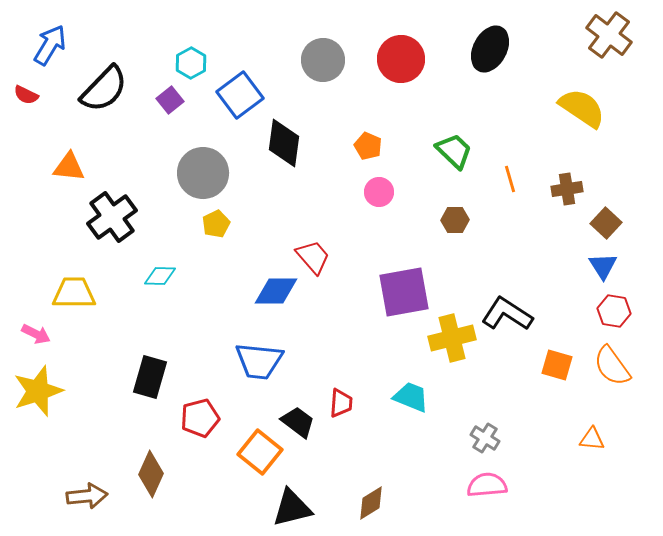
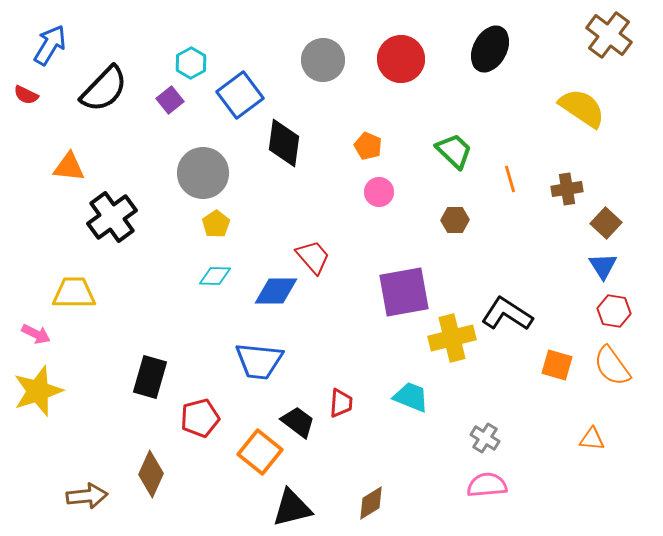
yellow pentagon at (216, 224): rotated 8 degrees counterclockwise
cyan diamond at (160, 276): moved 55 px right
